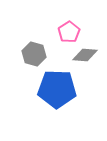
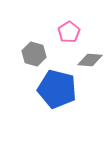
gray diamond: moved 5 px right, 5 px down
blue pentagon: rotated 12 degrees clockwise
